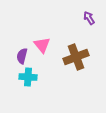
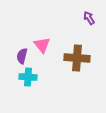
brown cross: moved 1 px right, 1 px down; rotated 25 degrees clockwise
